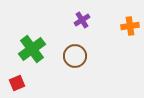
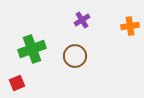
green cross: rotated 16 degrees clockwise
